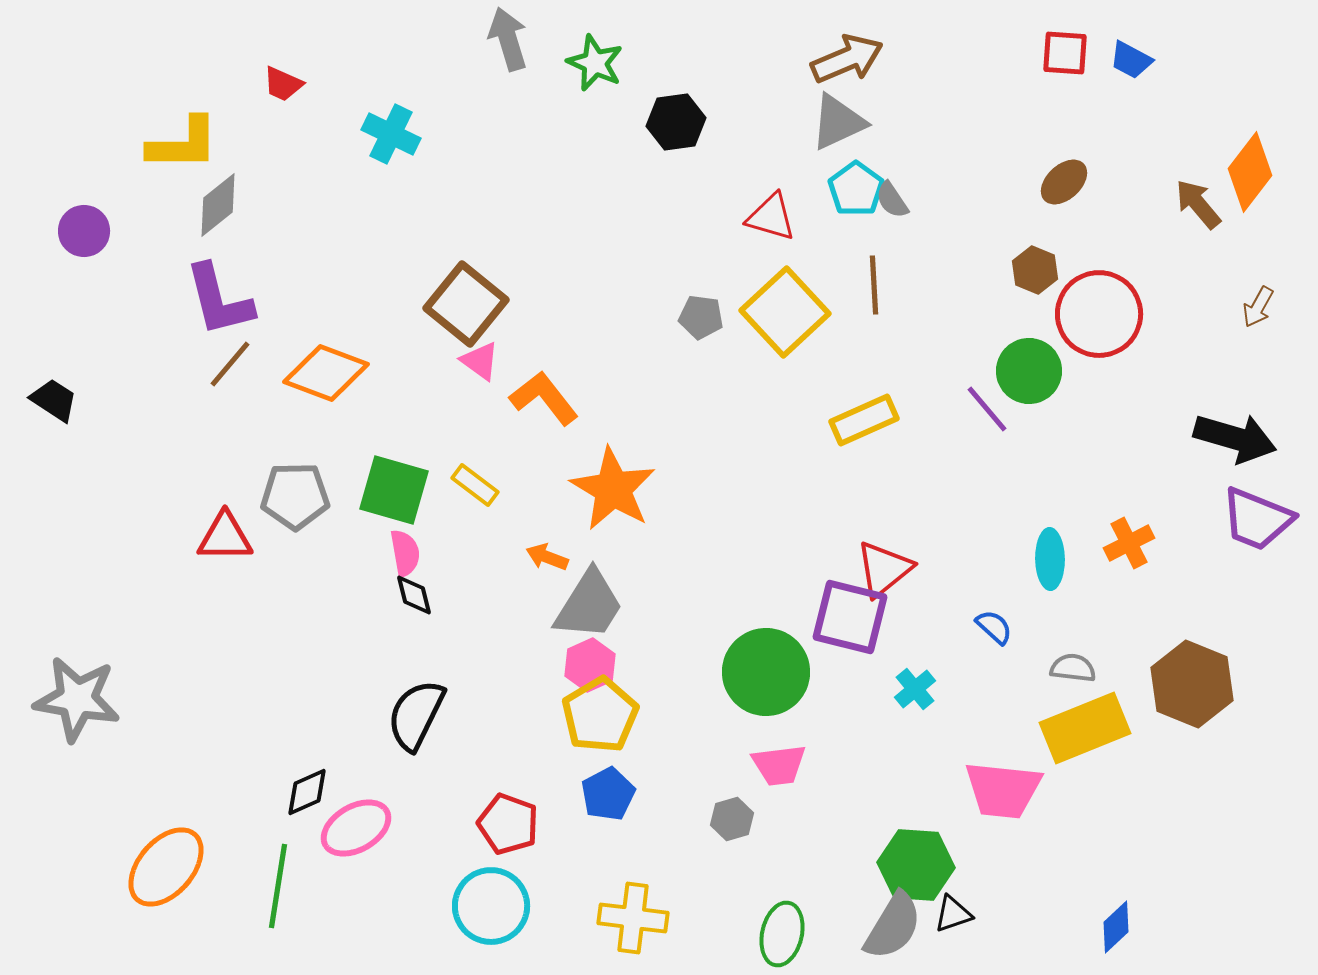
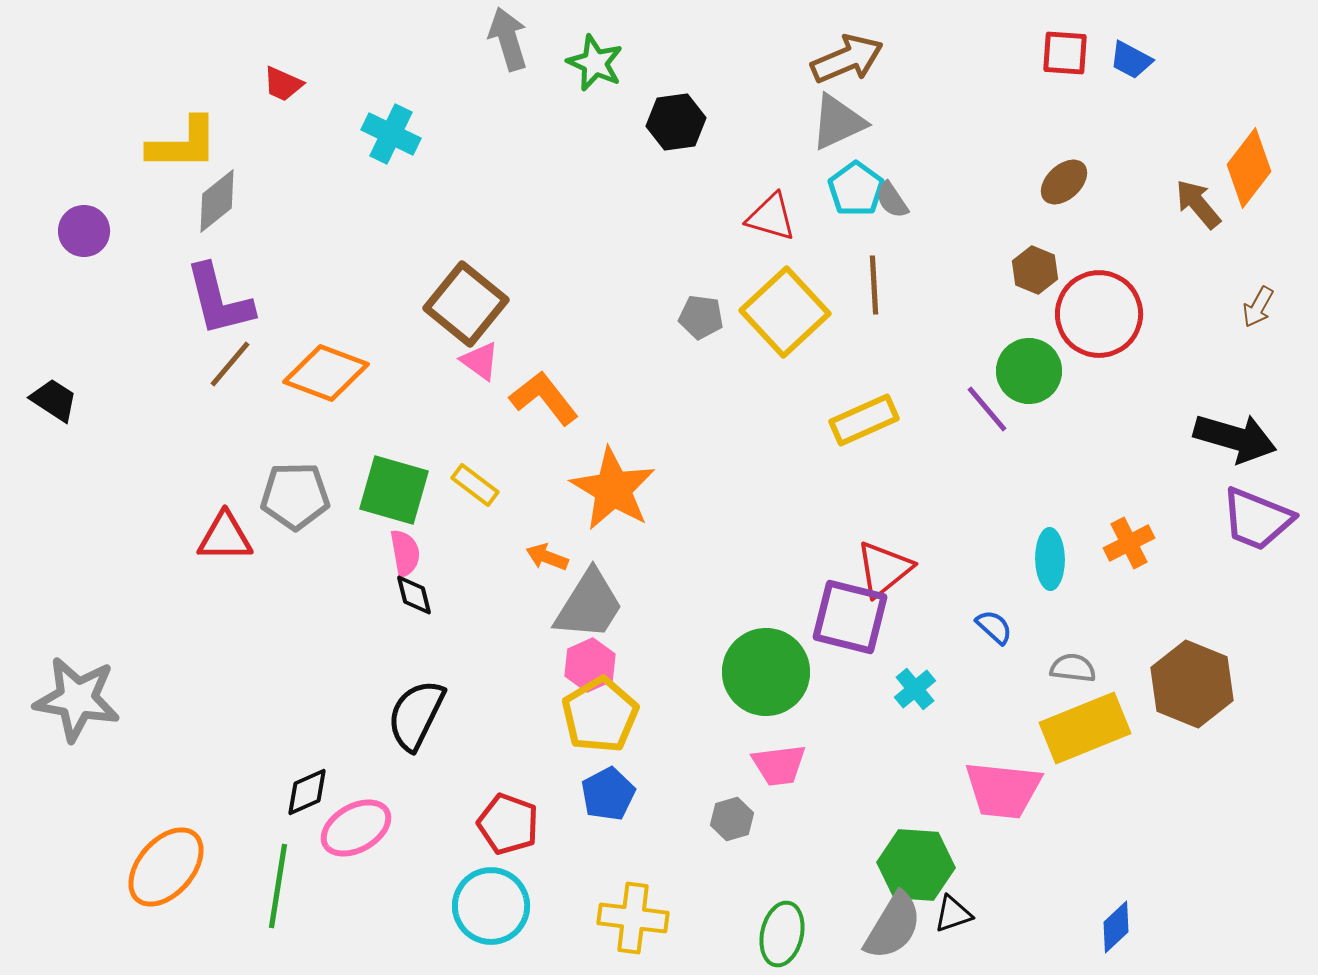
orange diamond at (1250, 172): moved 1 px left, 4 px up
gray diamond at (218, 205): moved 1 px left, 4 px up
